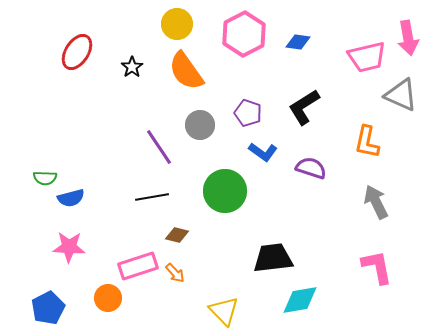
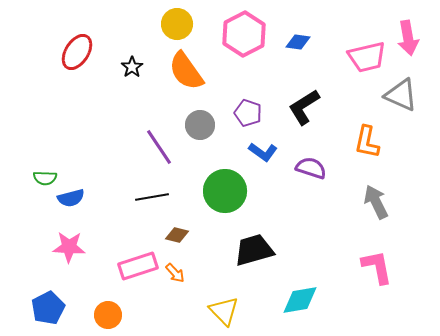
black trapezoid: moved 19 px left, 8 px up; rotated 9 degrees counterclockwise
orange circle: moved 17 px down
